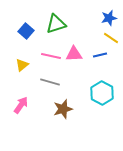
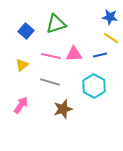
blue star: moved 1 px right, 1 px up; rotated 21 degrees clockwise
cyan hexagon: moved 8 px left, 7 px up
